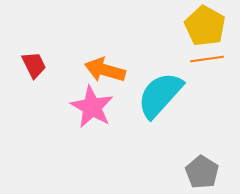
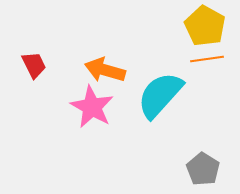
gray pentagon: moved 1 px right, 3 px up
